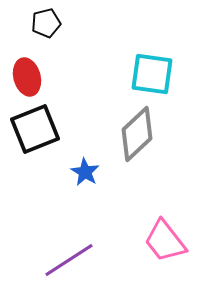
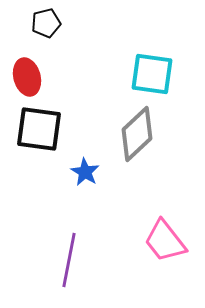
black square: moved 4 px right; rotated 30 degrees clockwise
purple line: rotated 46 degrees counterclockwise
